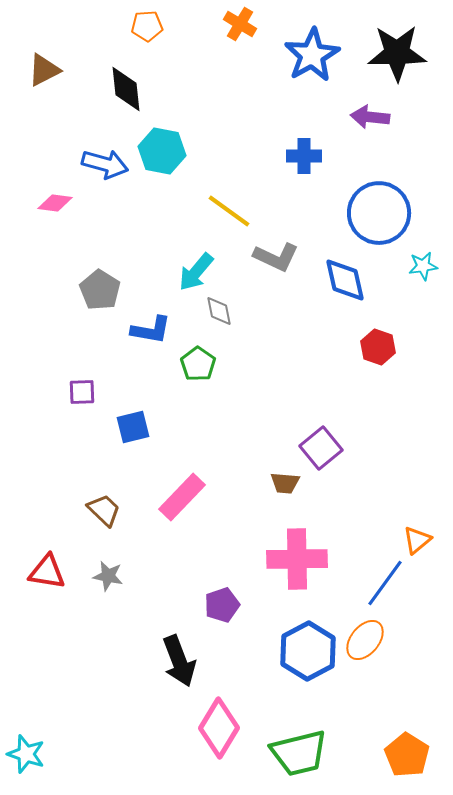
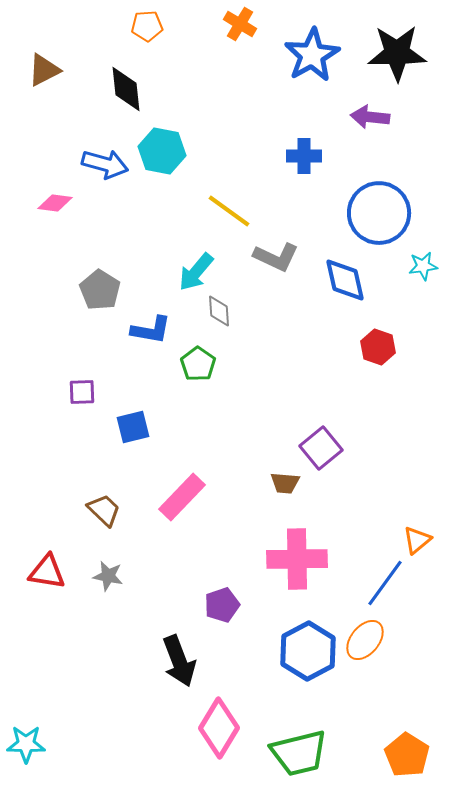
gray diamond at (219, 311): rotated 8 degrees clockwise
cyan star at (26, 754): moved 10 px up; rotated 18 degrees counterclockwise
